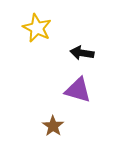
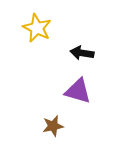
purple triangle: moved 1 px down
brown star: rotated 25 degrees clockwise
